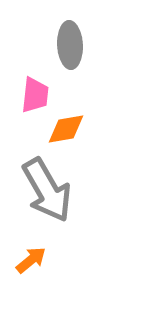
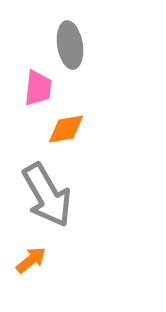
gray ellipse: rotated 6 degrees counterclockwise
pink trapezoid: moved 3 px right, 7 px up
gray arrow: moved 5 px down
